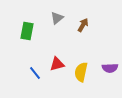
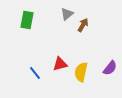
gray triangle: moved 10 px right, 4 px up
green rectangle: moved 11 px up
red triangle: moved 3 px right
purple semicircle: rotated 49 degrees counterclockwise
